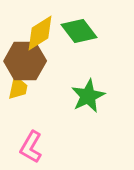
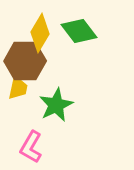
yellow diamond: rotated 27 degrees counterclockwise
green star: moved 32 px left, 9 px down
